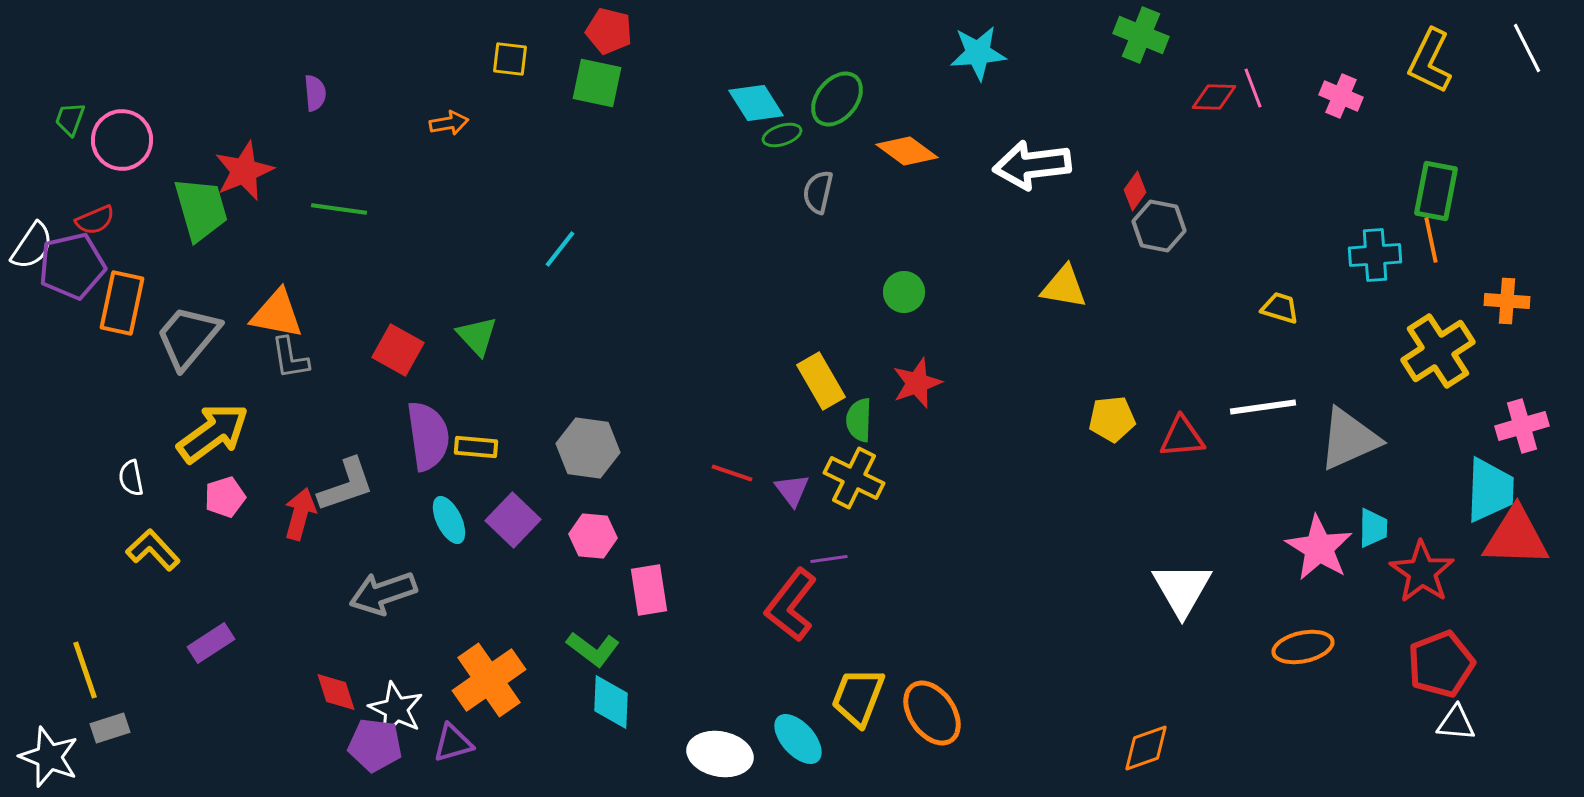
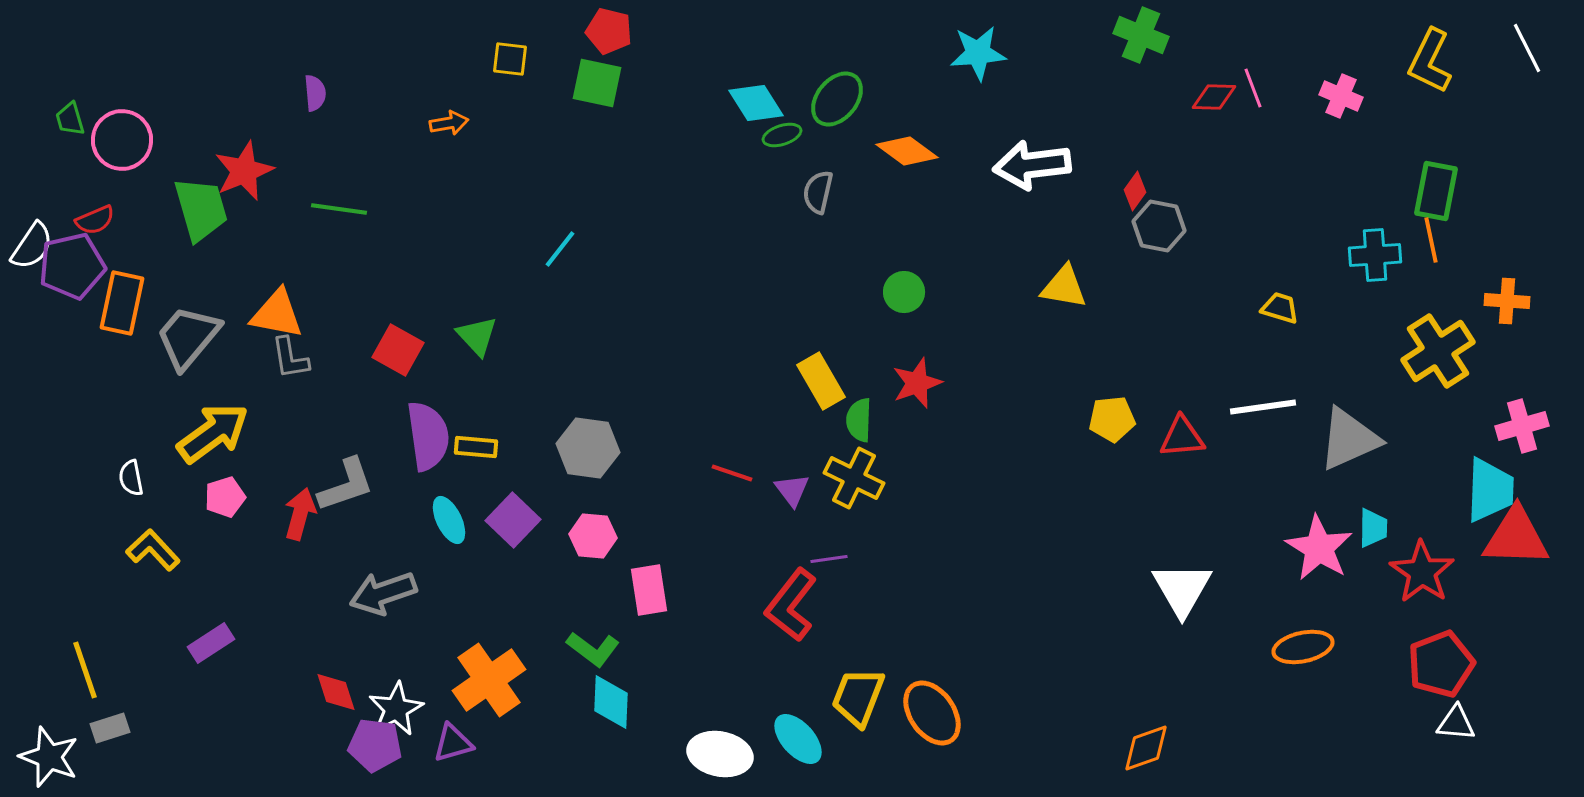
green trapezoid at (70, 119): rotated 36 degrees counterclockwise
white star at (396, 709): rotated 18 degrees clockwise
